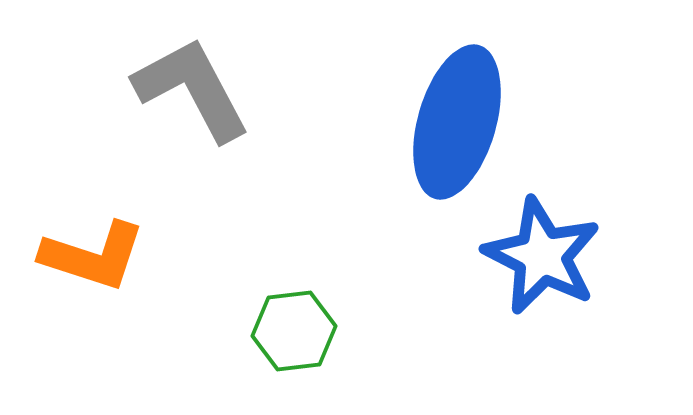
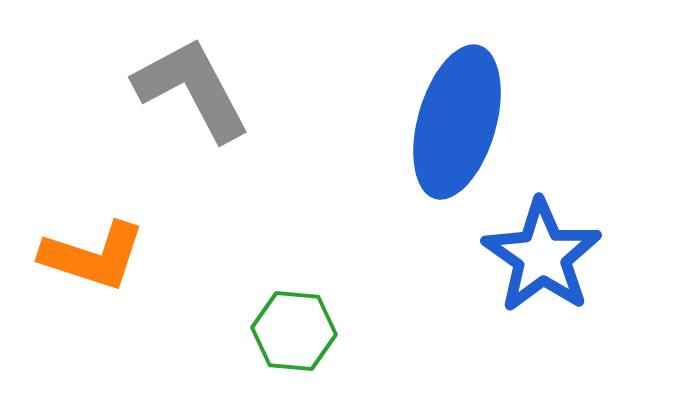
blue star: rotated 8 degrees clockwise
green hexagon: rotated 12 degrees clockwise
